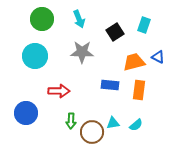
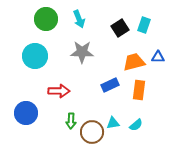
green circle: moved 4 px right
black square: moved 5 px right, 4 px up
blue triangle: rotated 24 degrees counterclockwise
blue rectangle: rotated 30 degrees counterclockwise
